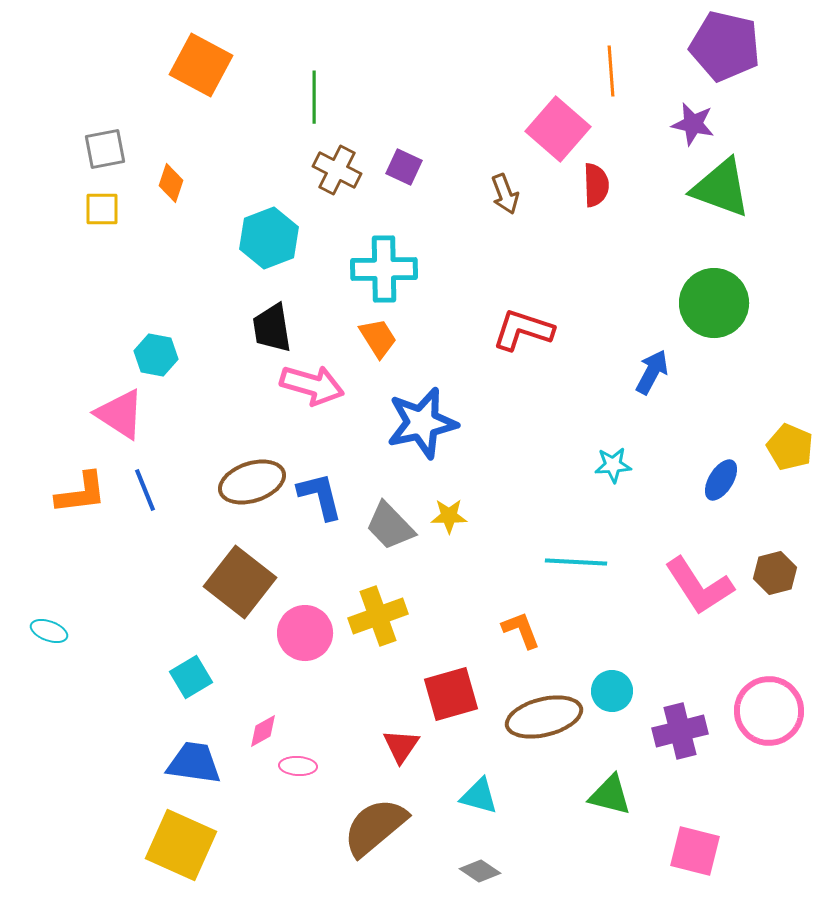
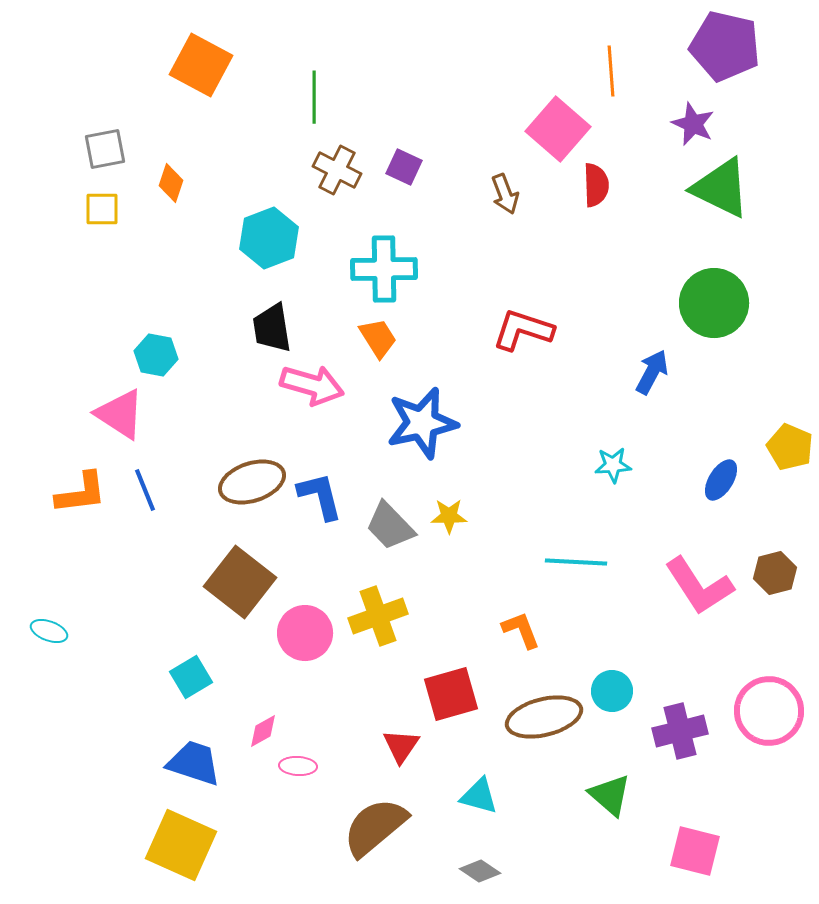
purple star at (693, 124): rotated 12 degrees clockwise
green triangle at (721, 188): rotated 6 degrees clockwise
blue trapezoid at (194, 763): rotated 10 degrees clockwise
green triangle at (610, 795): rotated 27 degrees clockwise
